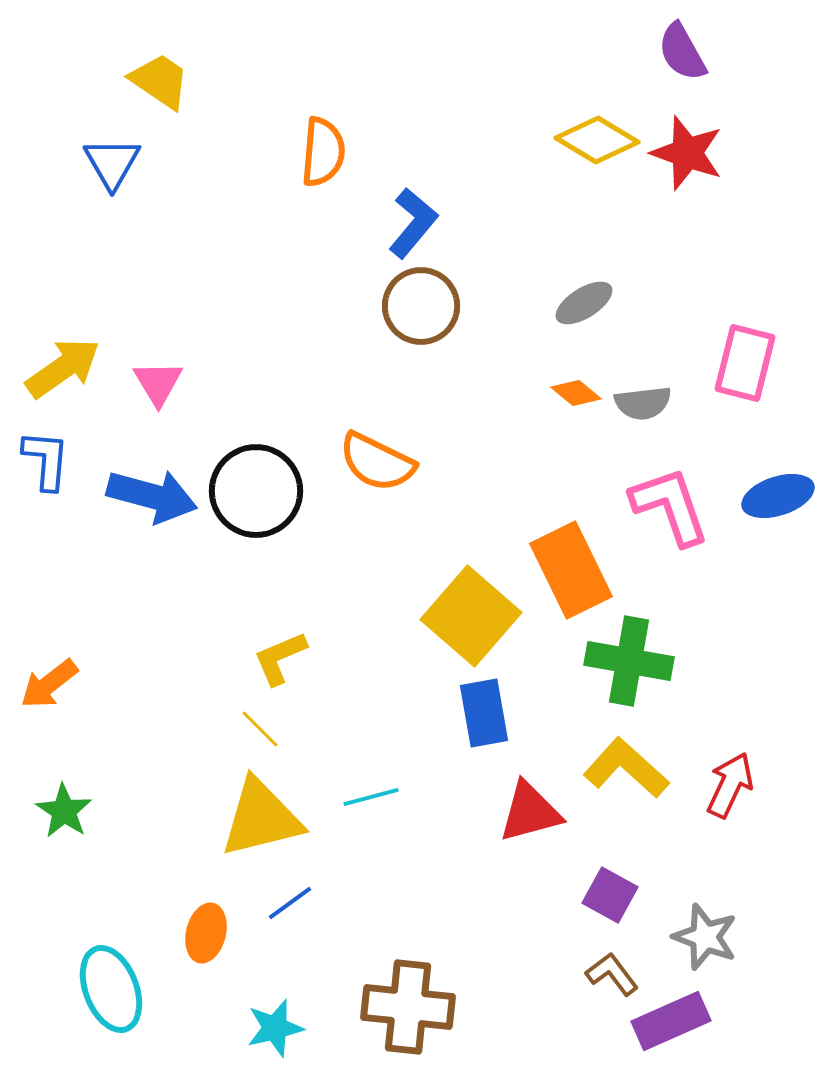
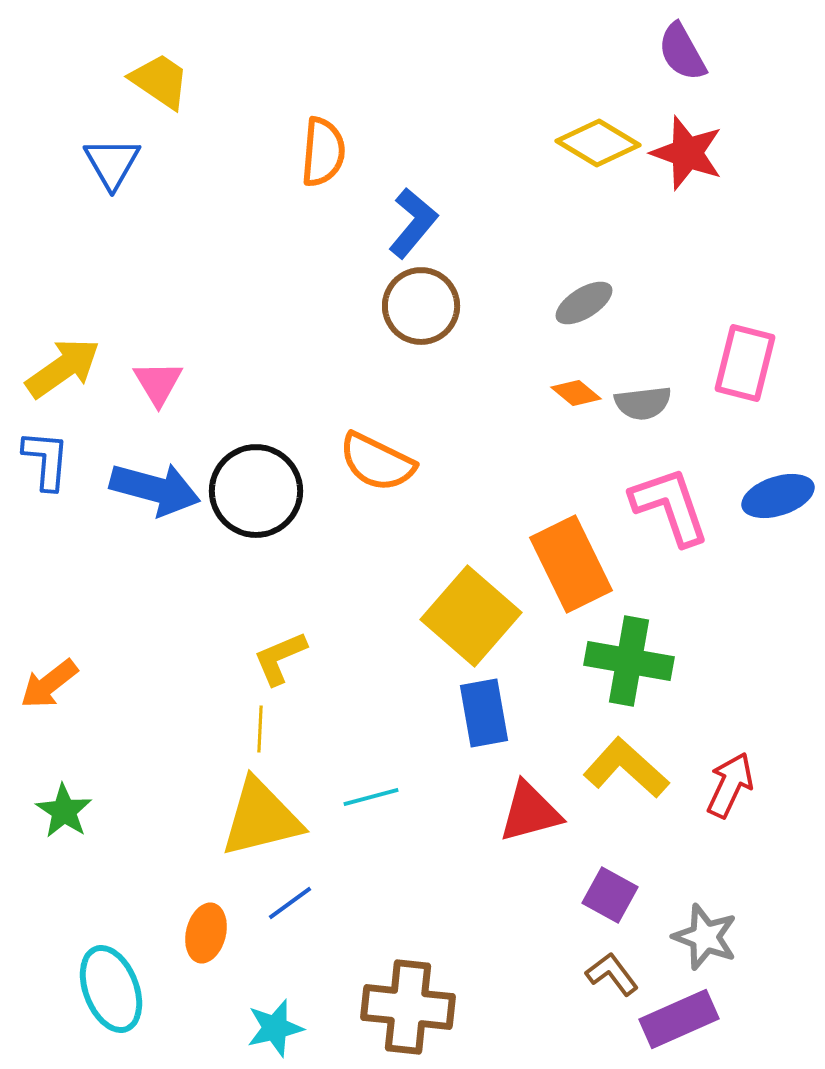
yellow diamond at (597, 140): moved 1 px right, 3 px down
blue arrow at (152, 496): moved 3 px right, 7 px up
orange rectangle at (571, 570): moved 6 px up
yellow line at (260, 729): rotated 48 degrees clockwise
purple rectangle at (671, 1021): moved 8 px right, 2 px up
